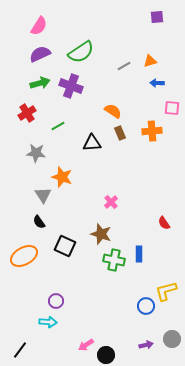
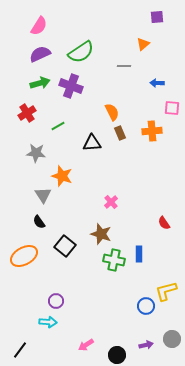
orange triangle: moved 7 px left, 17 px up; rotated 24 degrees counterclockwise
gray line: rotated 32 degrees clockwise
orange semicircle: moved 1 px left, 1 px down; rotated 30 degrees clockwise
orange star: moved 1 px up
black square: rotated 15 degrees clockwise
black circle: moved 11 px right
